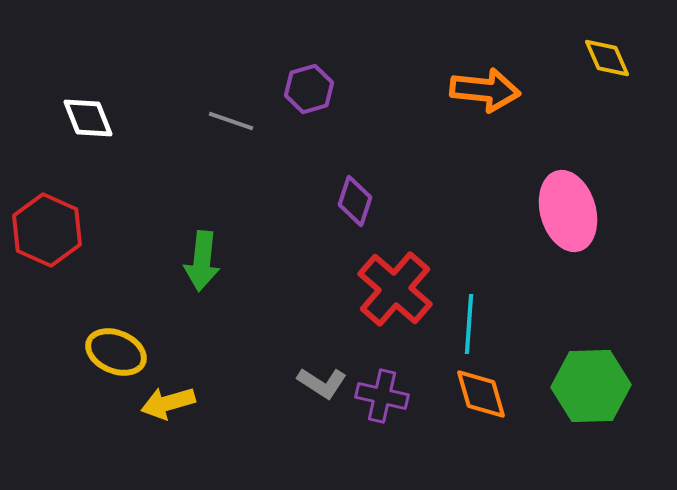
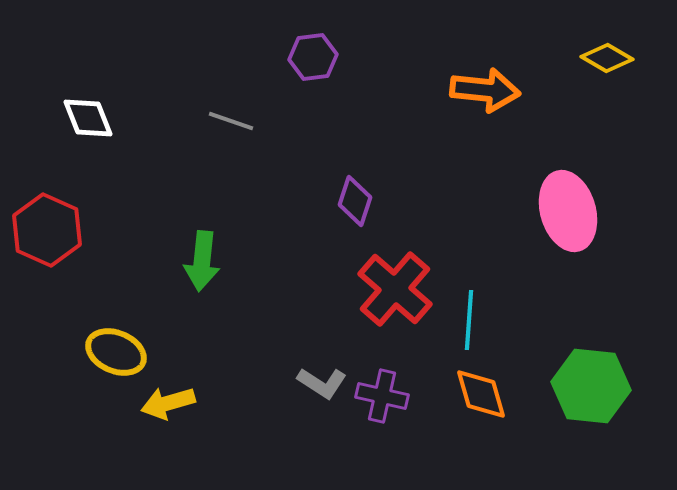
yellow diamond: rotated 36 degrees counterclockwise
purple hexagon: moved 4 px right, 32 px up; rotated 9 degrees clockwise
cyan line: moved 4 px up
green hexagon: rotated 8 degrees clockwise
